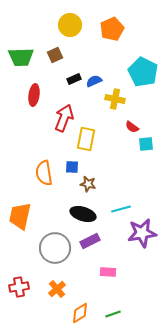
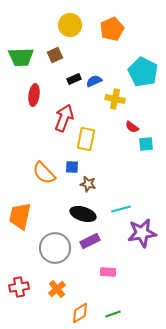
orange semicircle: rotated 35 degrees counterclockwise
